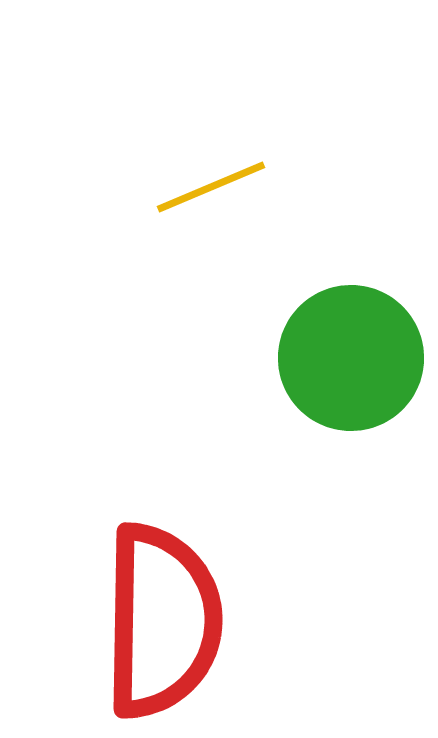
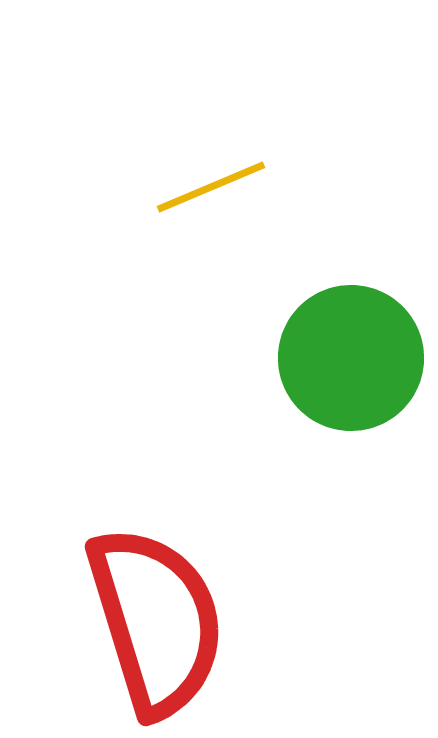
red semicircle: moved 6 px left; rotated 18 degrees counterclockwise
